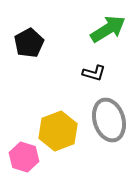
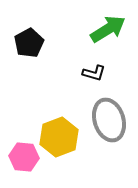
yellow hexagon: moved 1 px right, 6 px down
pink hexagon: rotated 12 degrees counterclockwise
